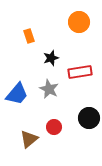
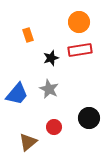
orange rectangle: moved 1 px left, 1 px up
red rectangle: moved 22 px up
brown triangle: moved 1 px left, 3 px down
